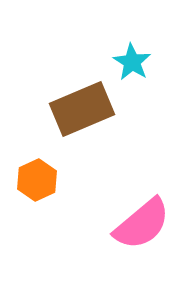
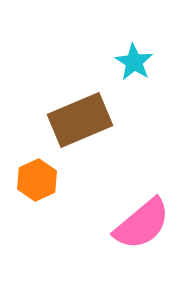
cyan star: moved 2 px right
brown rectangle: moved 2 px left, 11 px down
